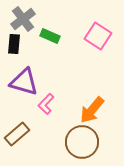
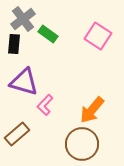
green rectangle: moved 2 px left, 2 px up; rotated 12 degrees clockwise
pink L-shape: moved 1 px left, 1 px down
brown circle: moved 2 px down
